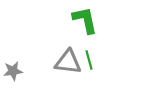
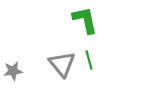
gray triangle: moved 6 px left, 2 px down; rotated 44 degrees clockwise
